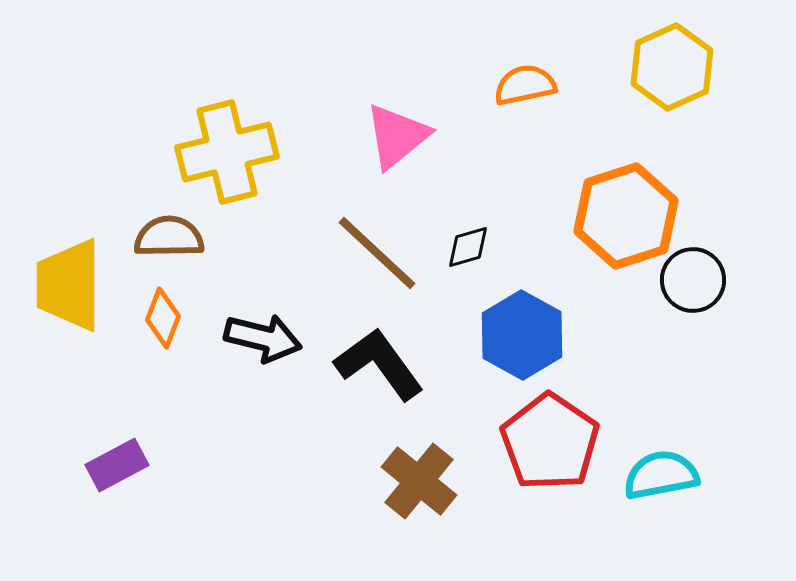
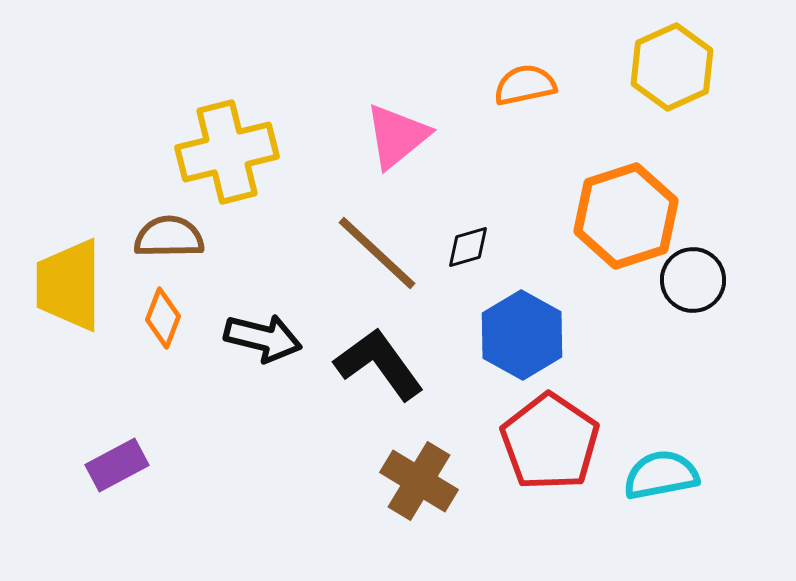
brown cross: rotated 8 degrees counterclockwise
